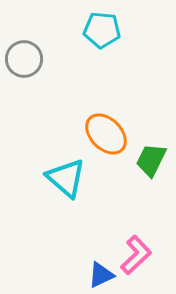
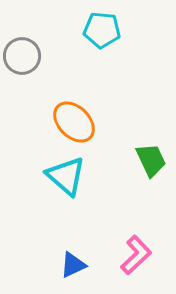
gray circle: moved 2 px left, 3 px up
orange ellipse: moved 32 px left, 12 px up
green trapezoid: rotated 129 degrees clockwise
cyan triangle: moved 2 px up
blue triangle: moved 28 px left, 10 px up
